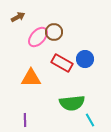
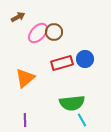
pink ellipse: moved 4 px up
red rectangle: rotated 45 degrees counterclockwise
orange triangle: moved 6 px left; rotated 40 degrees counterclockwise
cyan line: moved 8 px left
